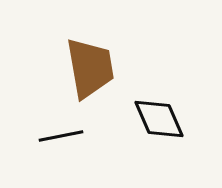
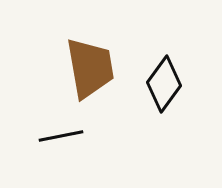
black diamond: moved 5 px right, 35 px up; rotated 60 degrees clockwise
